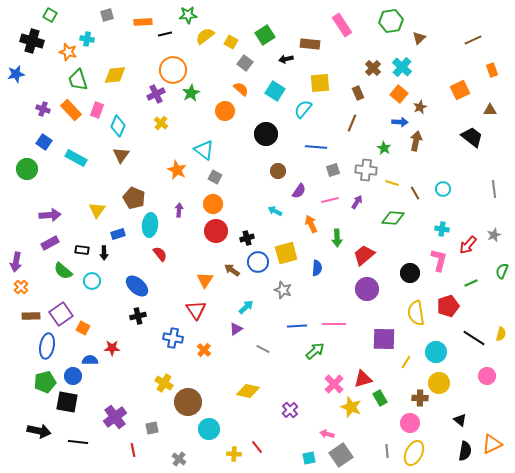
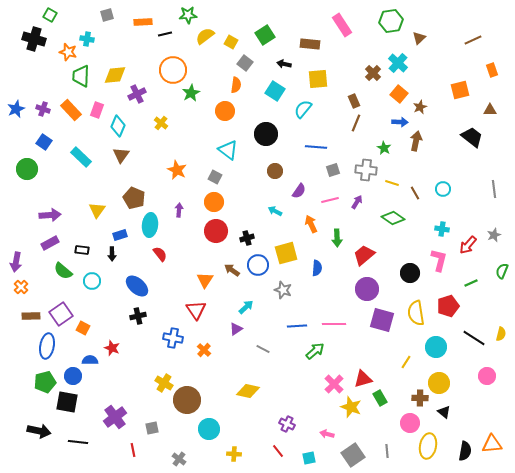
black cross at (32, 41): moved 2 px right, 2 px up
black arrow at (286, 59): moved 2 px left, 5 px down; rotated 24 degrees clockwise
cyan cross at (402, 67): moved 4 px left, 4 px up
brown cross at (373, 68): moved 5 px down
blue star at (16, 74): moved 35 px down; rotated 12 degrees counterclockwise
green trapezoid at (78, 80): moved 3 px right, 4 px up; rotated 20 degrees clockwise
yellow square at (320, 83): moved 2 px left, 4 px up
orange semicircle at (241, 89): moved 5 px left, 4 px up; rotated 56 degrees clockwise
orange square at (460, 90): rotated 12 degrees clockwise
brown rectangle at (358, 93): moved 4 px left, 8 px down
purple cross at (156, 94): moved 19 px left
brown line at (352, 123): moved 4 px right
cyan triangle at (204, 150): moved 24 px right
cyan rectangle at (76, 158): moved 5 px right, 1 px up; rotated 15 degrees clockwise
brown circle at (278, 171): moved 3 px left
orange circle at (213, 204): moved 1 px right, 2 px up
green diamond at (393, 218): rotated 30 degrees clockwise
blue rectangle at (118, 234): moved 2 px right, 1 px down
black arrow at (104, 253): moved 8 px right, 1 px down
blue circle at (258, 262): moved 3 px down
purple square at (384, 339): moved 2 px left, 19 px up; rotated 15 degrees clockwise
red star at (112, 348): rotated 21 degrees clockwise
cyan circle at (436, 352): moved 5 px up
brown circle at (188, 402): moved 1 px left, 2 px up
purple cross at (290, 410): moved 3 px left, 14 px down; rotated 21 degrees counterclockwise
black triangle at (460, 420): moved 16 px left, 8 px up
orange triangle at (492, 444): rotated 20 degrees clockwise
red line at (257, 447): moved 21 px right, 4 px down
yellow ellipse at (414, 453): moved 14 px right, 7 px up; rotated 15 degrees counterclockwise
gray square at (341, 455): moved 12 px right
